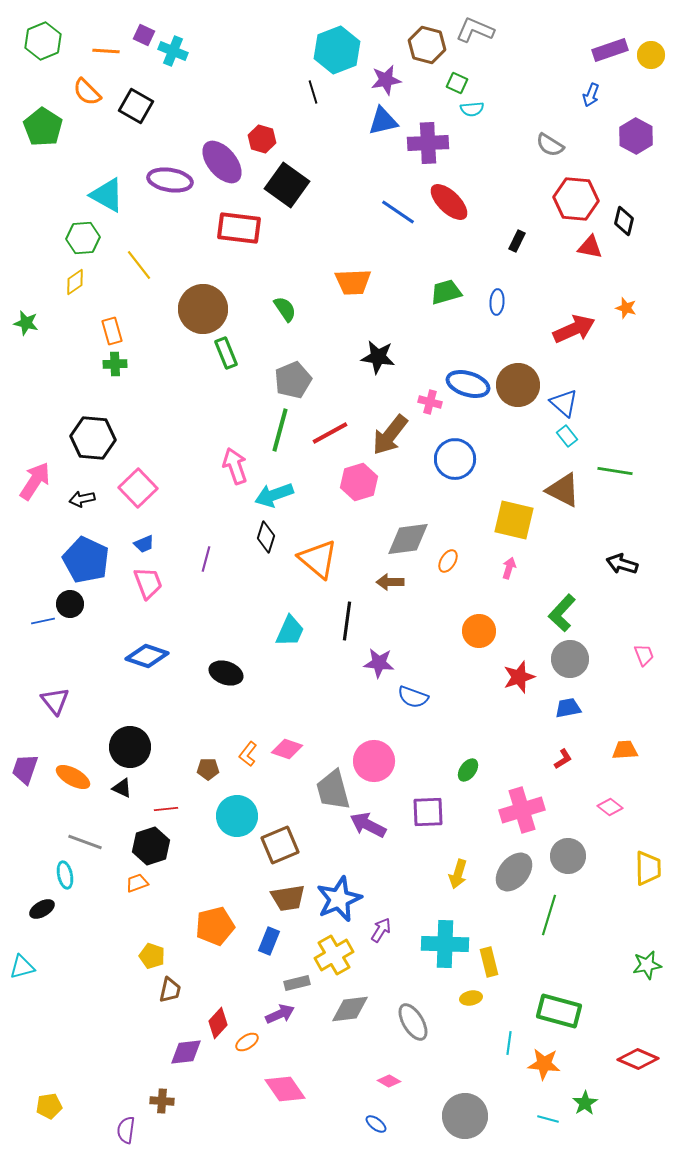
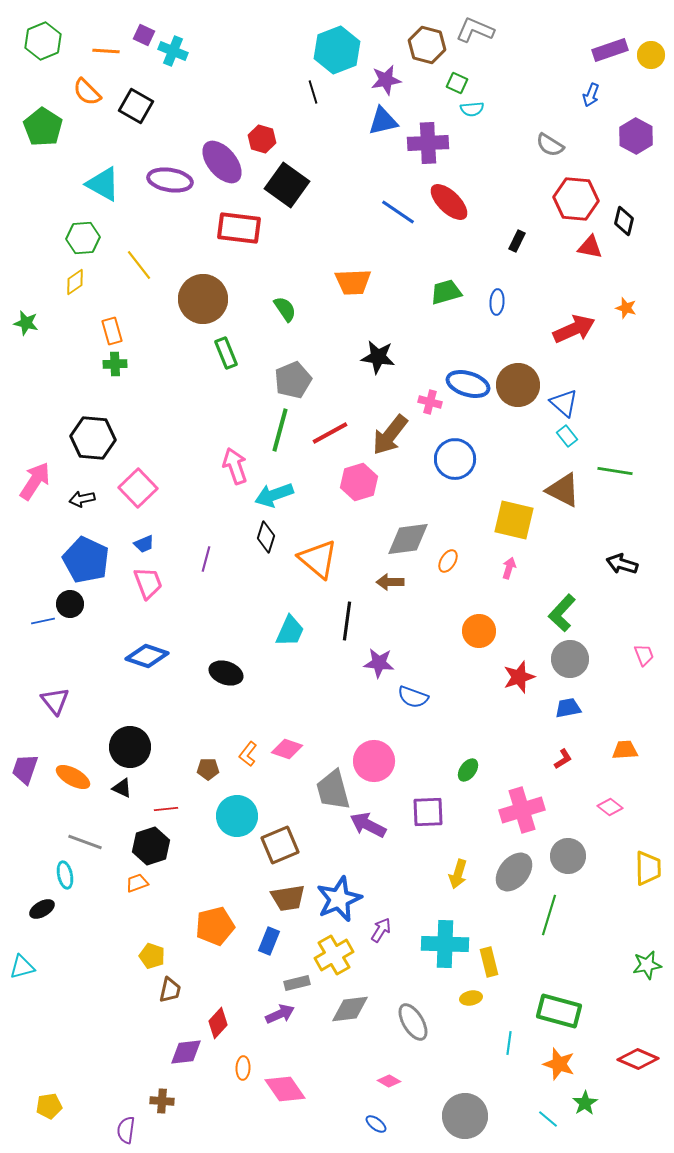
cyan triangle at (107, 195): moved 4 px left, 11 px up
brown circle at (203, 309): moved 10 px up
orange ellipse at (247, 1042): moved 4 px left, 26 px down; rotated 55 degrees counterclockwise
orange star at (544, 1064): moved 15 px right; rotated 12 degrees clockwise
cyan line at (548, 1119): rotated 25 degrees clockwise
